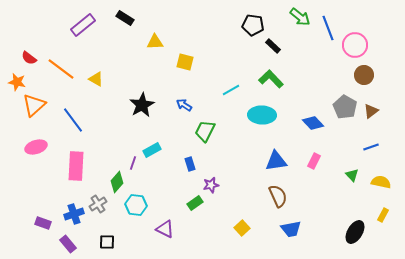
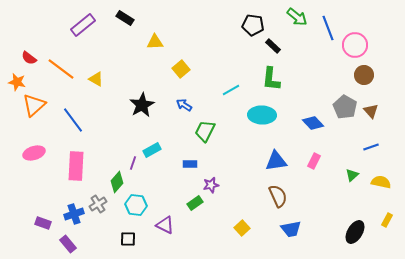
green arrow at (300, 17): moved 3 px left
yellow square at (185, 62): moved 4 px left, 7 px down; rotated 36 degrees clockwise
green L-shape at (271, 79): rotated 130 degrees counterclockwise
brown triangle at (371, 111): rotated 35 degrees counterclockwise
pink ellipse at (36, 147): moved 2 px left, 6 px down
blue rectangle at (190, 164): rotated 72 degrees counterclockwise
green triangle at (352, 175): rotated 32 degrees clockwise
yellow rectangle at (383, 215): moved 4 px right, 5 px down
purple triangle at (165, 229): moved 4 px up
black square at (107, 242): moved 21 px right, 3 px up
